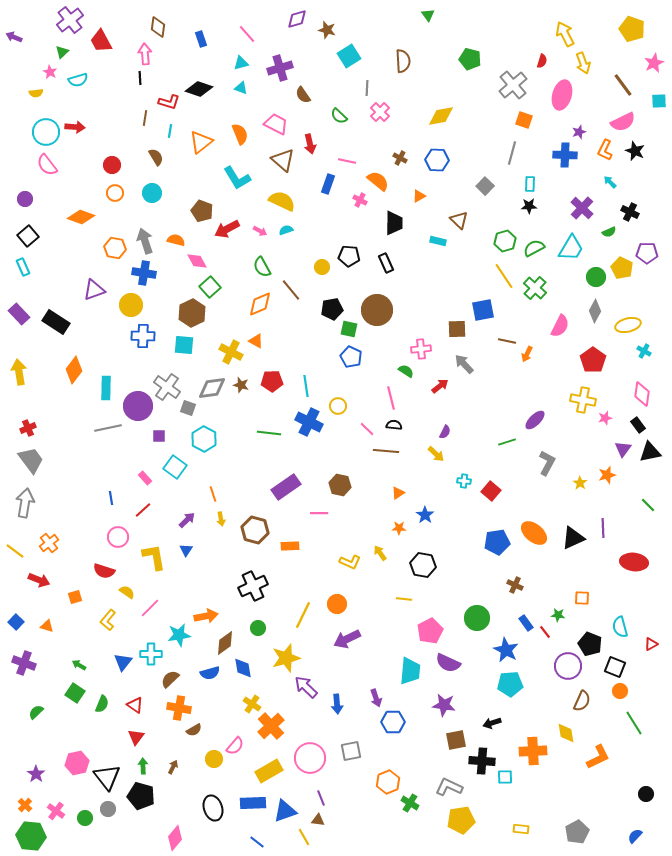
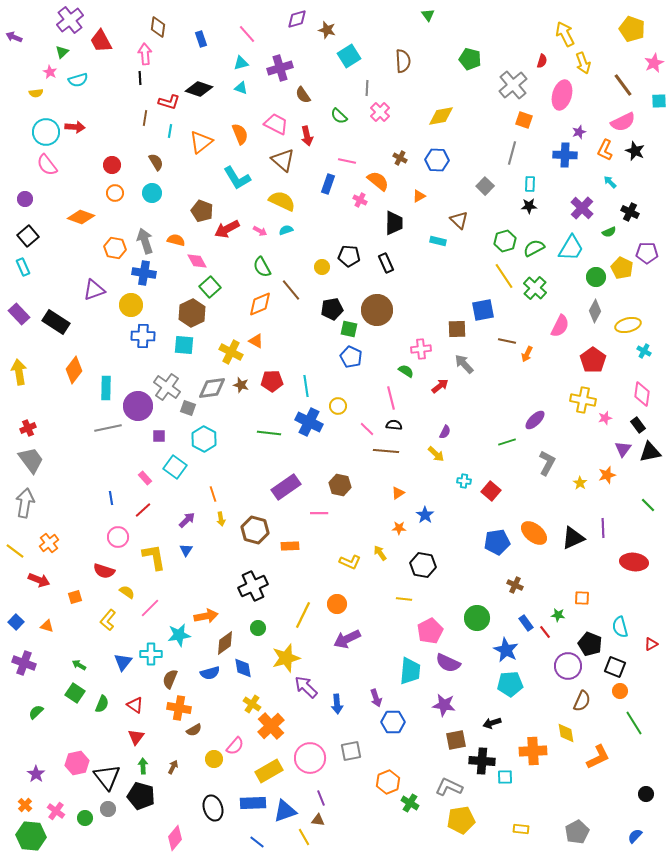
red arrow at (310, 144): moved 3 px left, 8 px up
brown semicircle at (156, 157): moved 5 px down
brown semicircle at (170, 679): rotated 24 degrees counterclockwise
